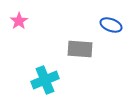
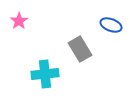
gray rectangle: rotated 55 degrees clockwise
cyan cross: moved 6 px up; rotated 16 degrees clockwise
